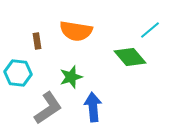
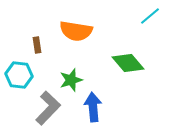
cyan line: moved 14 px up
brown rectangle: moved 4 px down
green diamond: moved 2 px left, 6 px down
cyan hexagon: moved 1 px right, 2 px down
green star: moved 3 px down
gray L-shape: rotated 12 degrees counterclockwise
